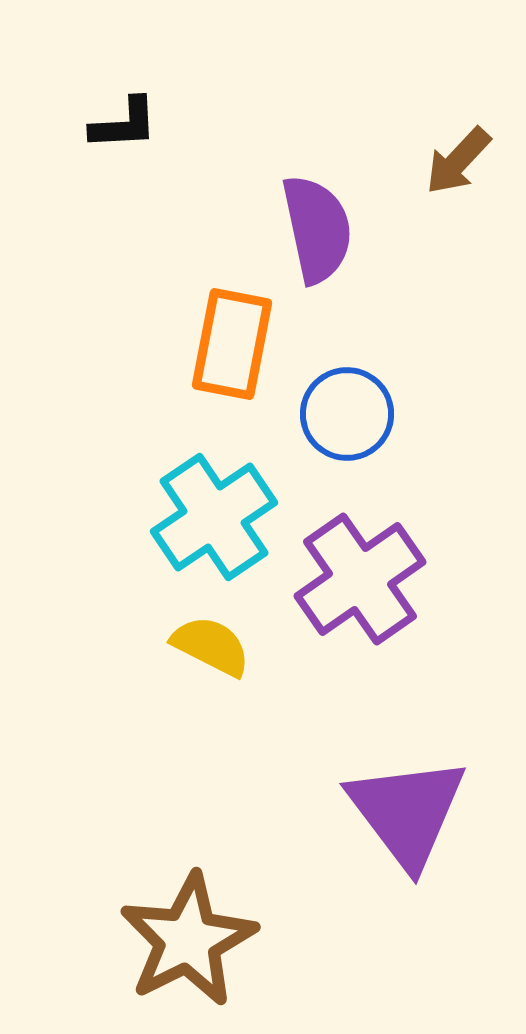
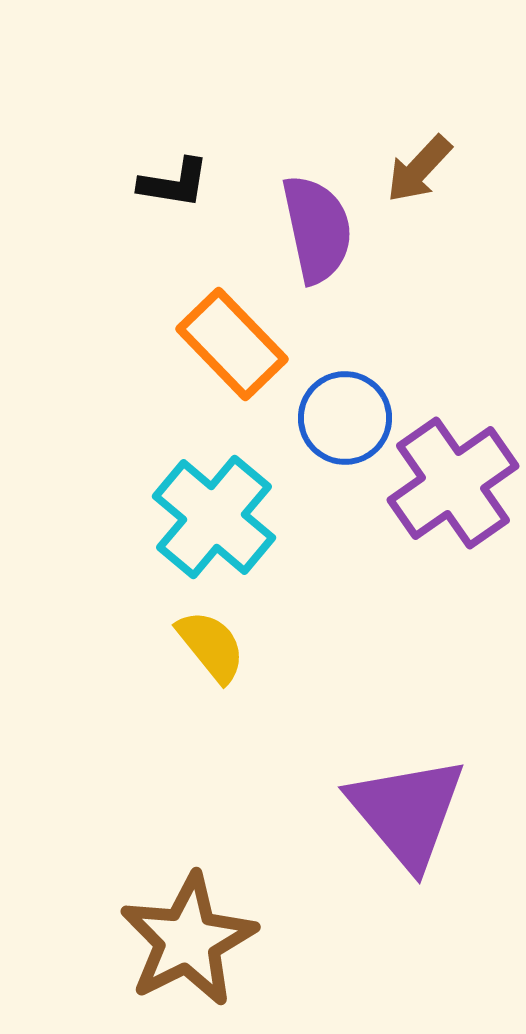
black L-shape: moved 50 px right, 59 px down; rotated 12 degrees clockwise
brown arrow: moved 39 px left, 8 px down
orange rectangle: rotated 55 degrees counterclockwise
blue circle: moved 2 px left, 4 px down
cyan cross: rotated 16 degrees counterclockwise
purple cross: moved 93 px right, 96 px up
yellow semicircle: rotated 24 degrees clockwise
purple triangle: rotated 3 degrees counterclockwise
